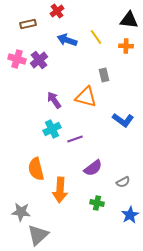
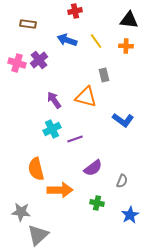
red cross: moved 18 px right; rotated 24 degrees clockwise
brown rectangle: rotated 21 degrees clockwise
yellow line: moved 4 px down
pink cross: moved 4 px down
gray semicircle: moved 1 px left, 1 px up; rotated 40 degrees counterclockwise
orange arrow: rotated 95 degrees counterclockwise
